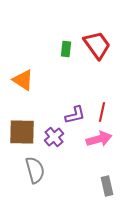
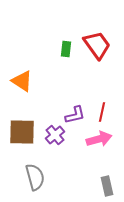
orange triangle: moved 1 px left, 1 px down
purple cross: moved 1 px right, 2 px up
gray semicircle: moved 7 px down
